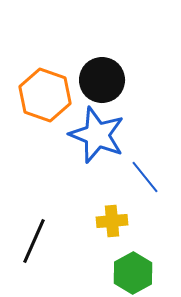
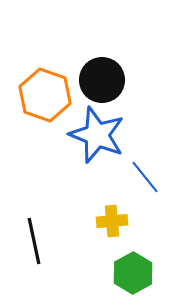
black line: rotated 36 degrees counterclockwise
